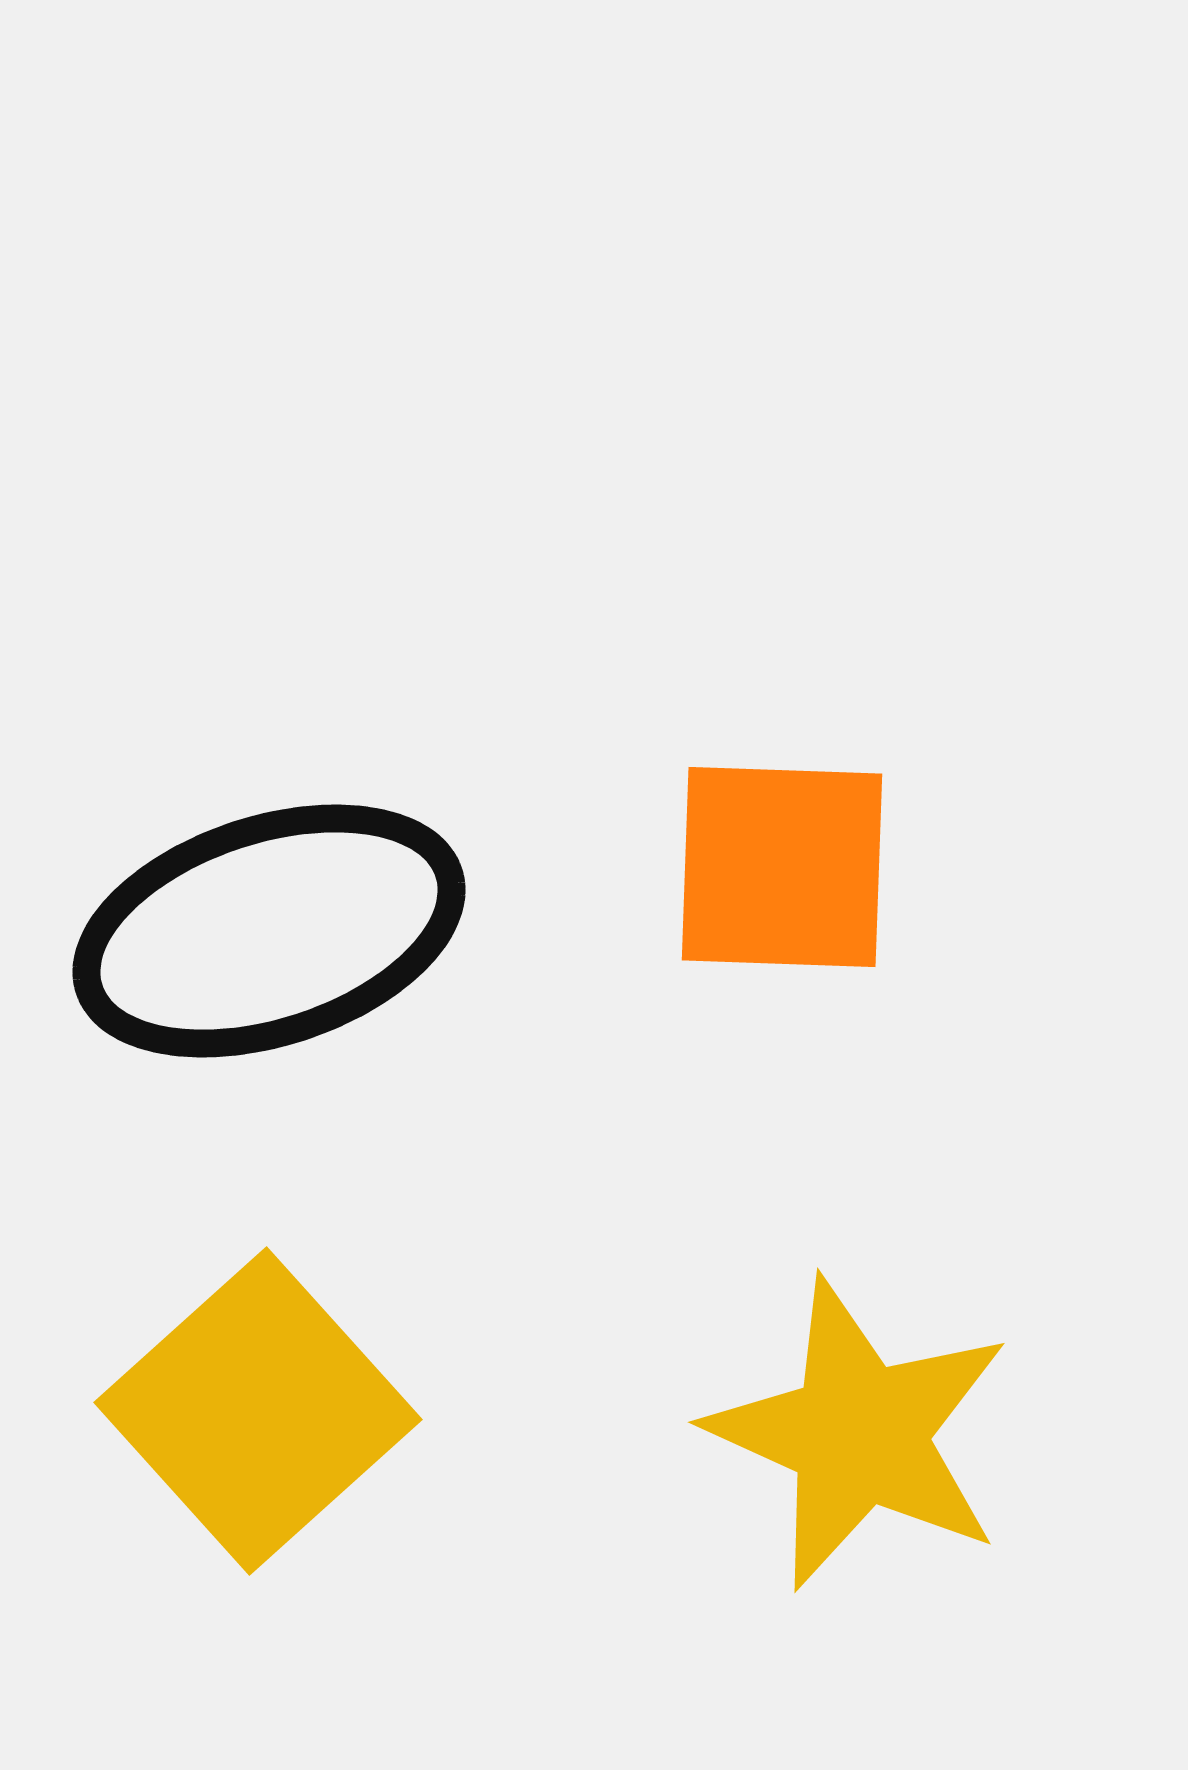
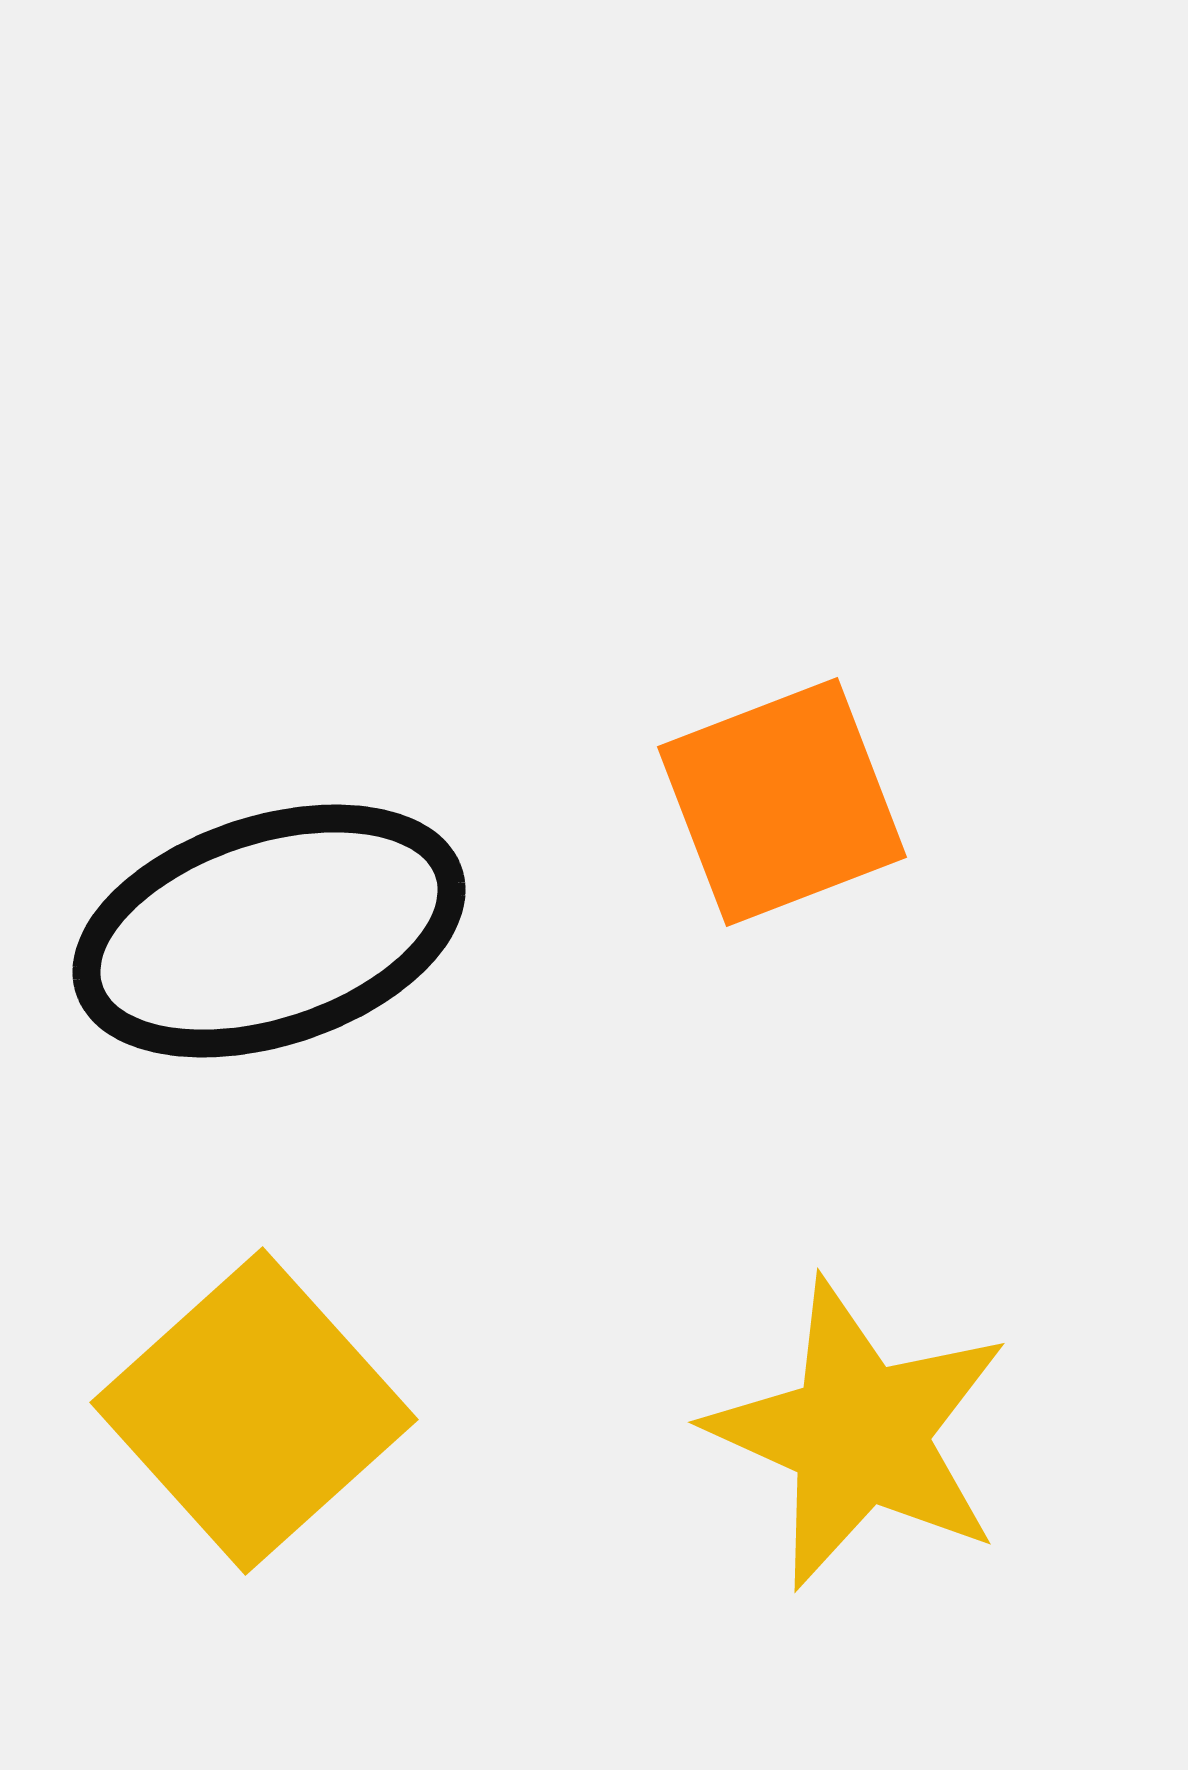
orange square: moved 65 px up; rotated 23 degrees counterclockwise
yellow square: moved 4 px left
